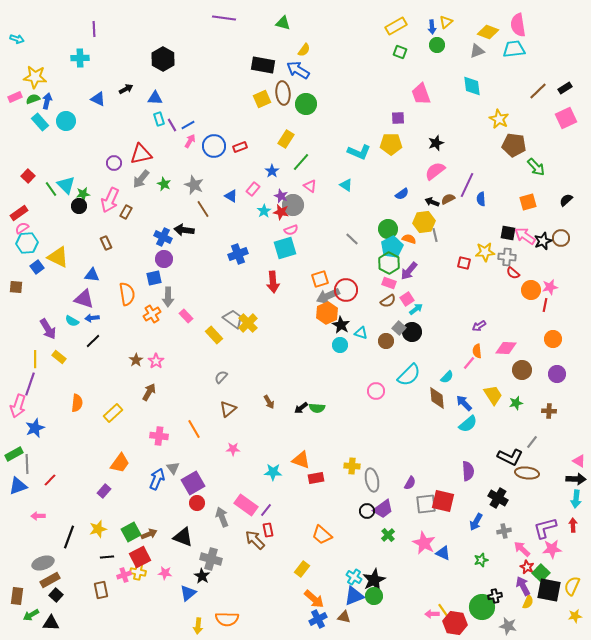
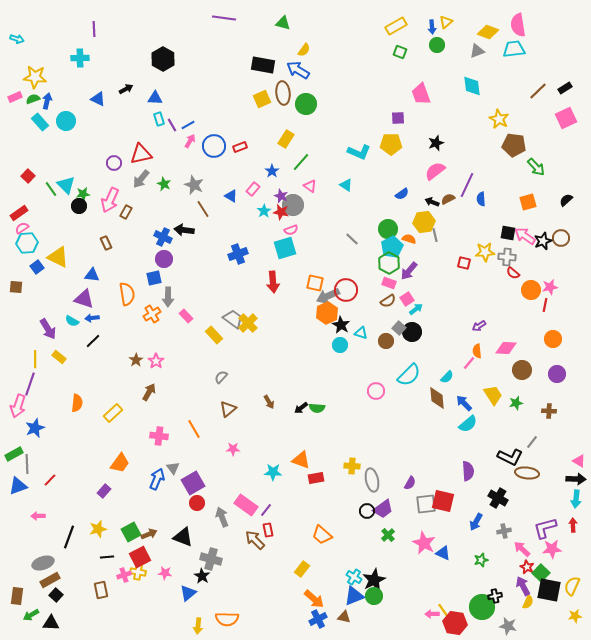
orange square at (320, 279): moved 5 px left, 4 px down; rotated 30 degrees clockwise
